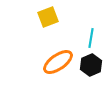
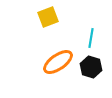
black hexagon: moved 2 px down; rotated 20 degrees counterclockwise
